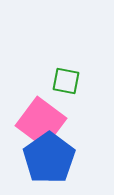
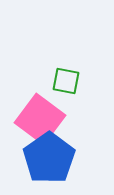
pink square: moved 1 px left, 3 px up
